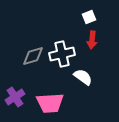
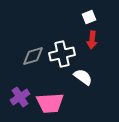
purple cross: moved 5 px right
